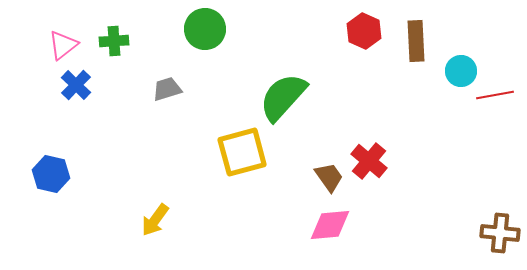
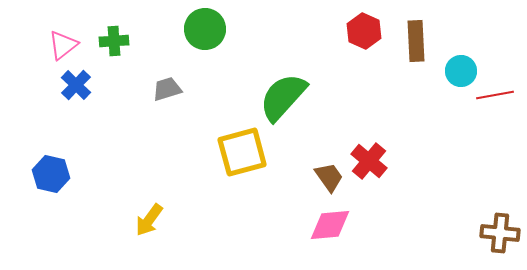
yellow arrow: moved 6 px left
